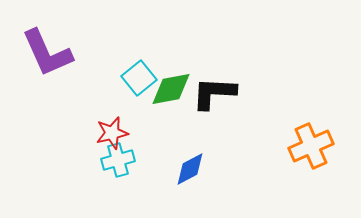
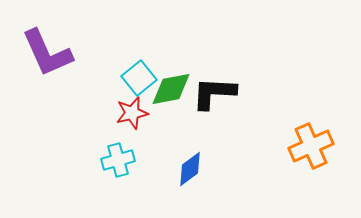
red star: moved 20 px right, 20 px up
blue diamond: rotated 9 degrees counterclockwise
